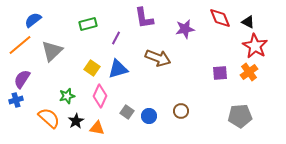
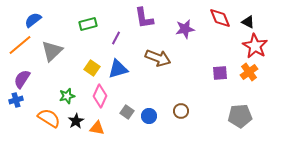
orange semicircle: rotated 10 degrees counterclockwise
